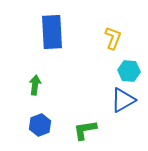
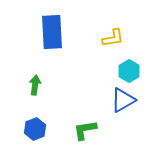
yellow L-shape: rotated 60 degrees clockwise
cyan hexagon: rotated 25 degrees clockwise
blue hexagon: moved 5 px left, 4 px down
